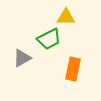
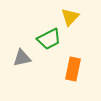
yellow triangle: moved 4 px right; rotated 48 degrees counterclockwise
gray triangle: rotated 18 degrees clockwise
